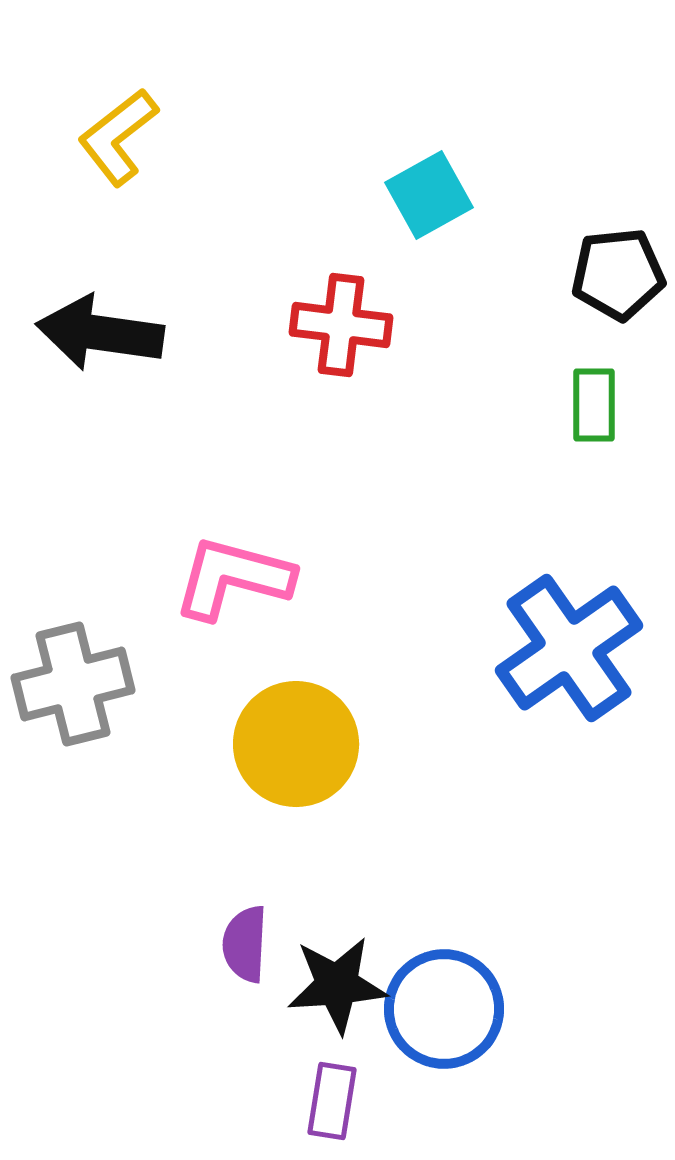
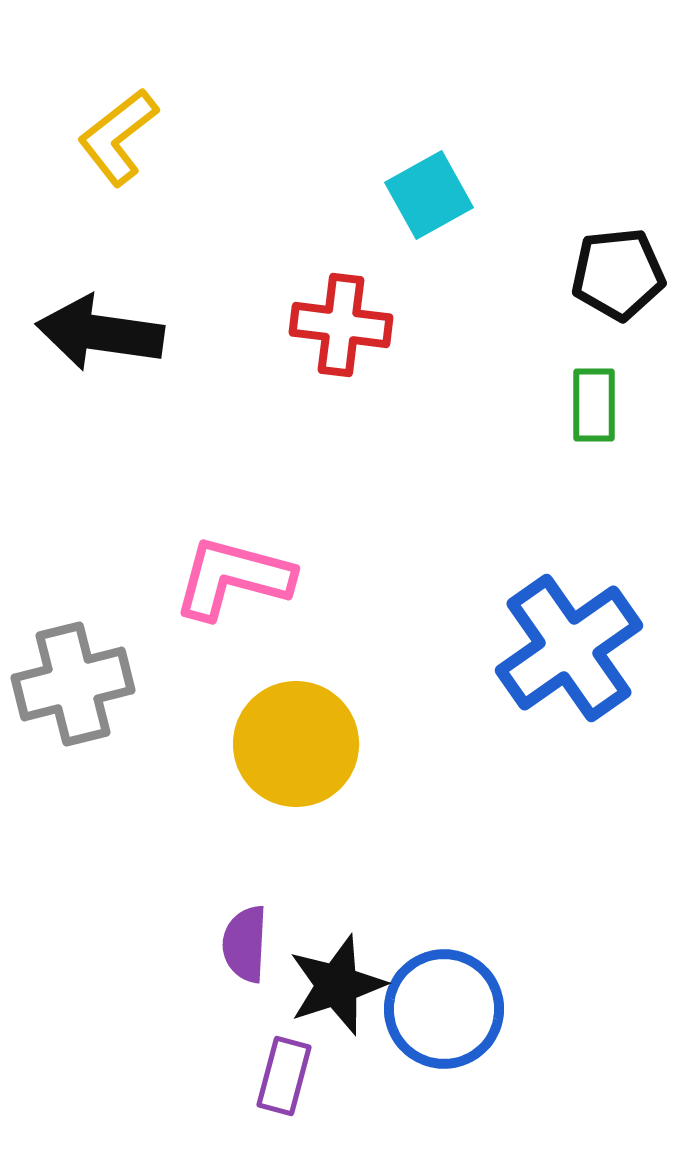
black star: rotated 14 degrees counterclockwise
purple rectangle: moved 48 px left, 25 px up; rotated 6 degrees clockwise
